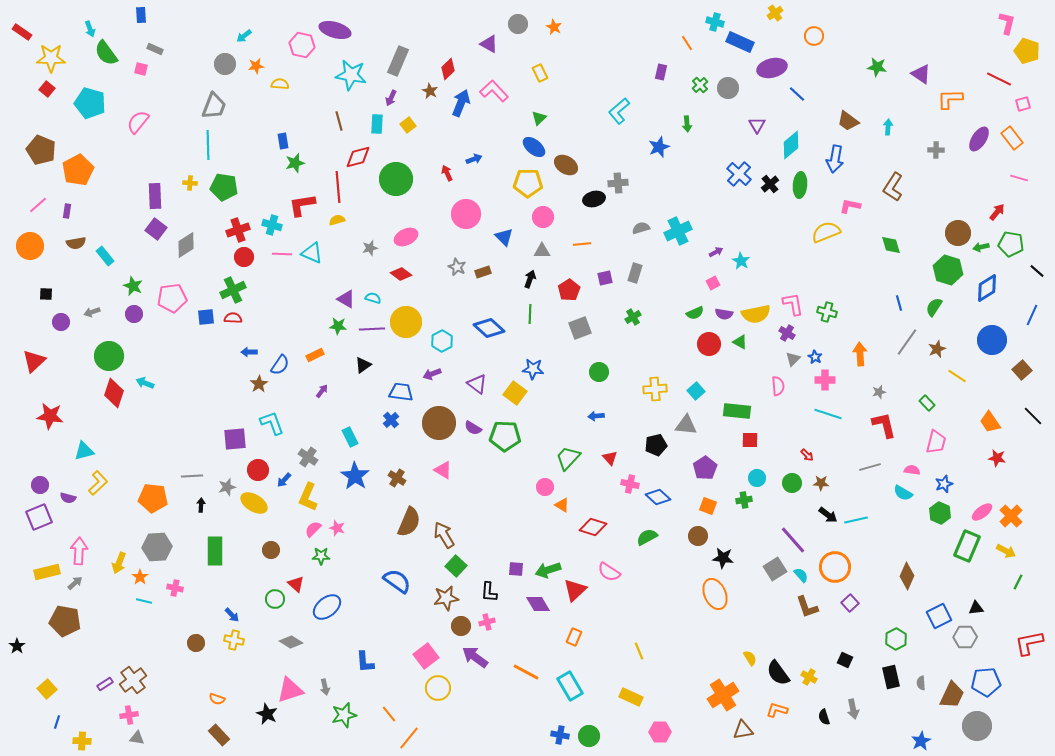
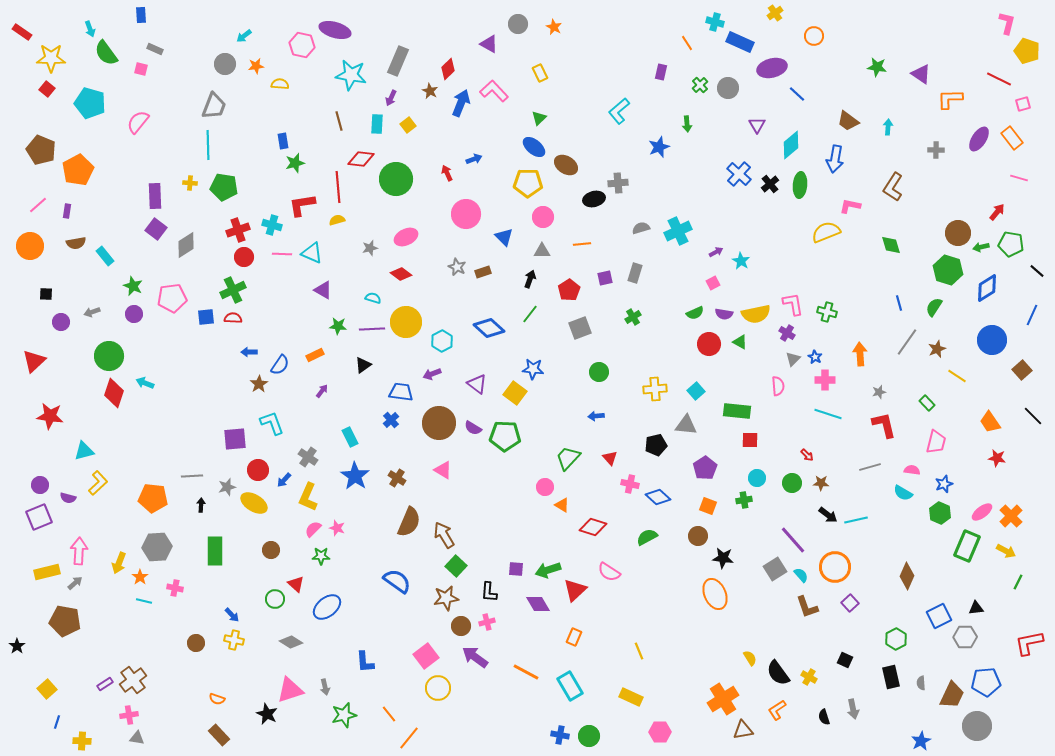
red diamond at (358, 157): moved 3 px right, 2 px down; rotated 20 degrees clockwise
purple triangle at (346, 299): moved 23 px left, 9 px up
green line at (530, 314): rotated 36 degrees clockwise
orange cross at (723, 695): moved 4 px down
orange L-shape at (777, 710): rotated 50 degrees counterclockwise
